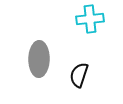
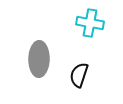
cyan cross: moved 4 px down; rotated 16 degrees clockwise
